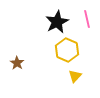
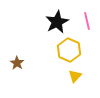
pink line: moved 2 px down
yellow hexagon: moved 2 px right
